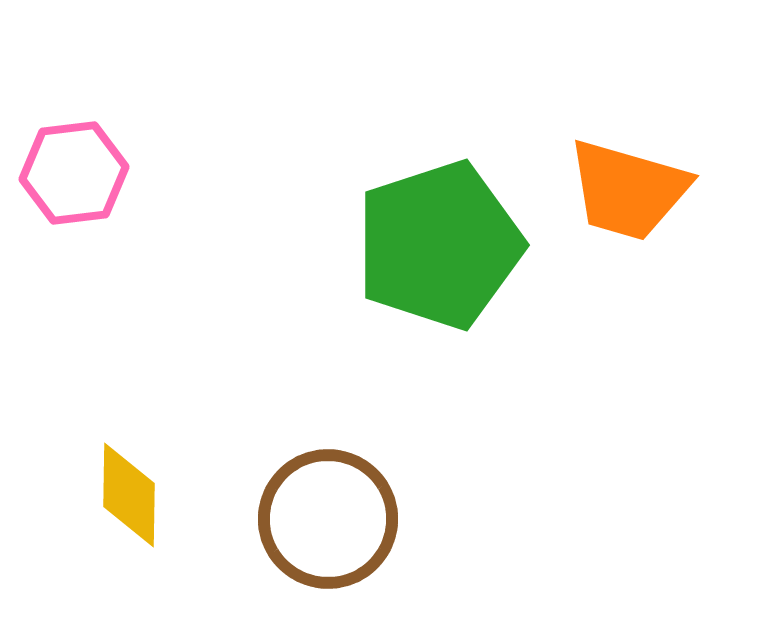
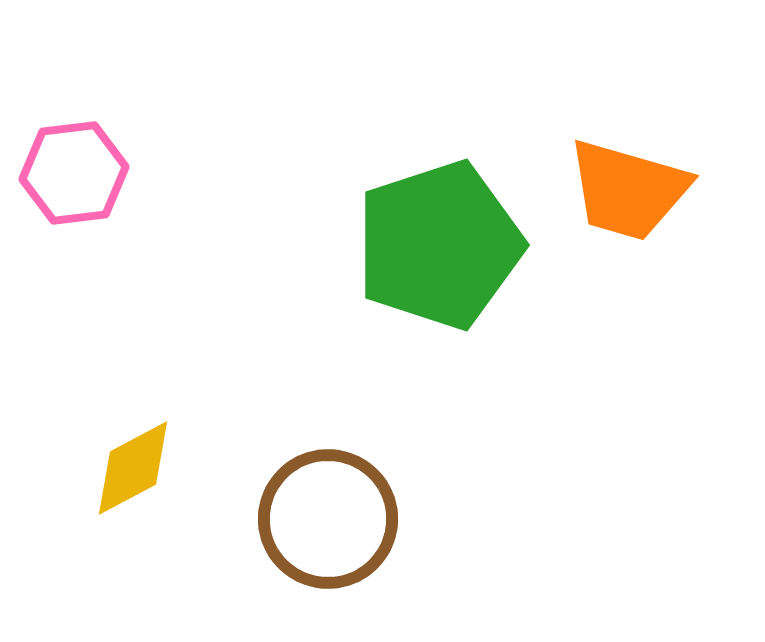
yellow diamond: moved 4 px right, 27 px up; rotated 61 degrees clockwise
